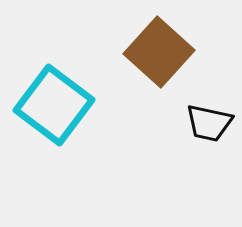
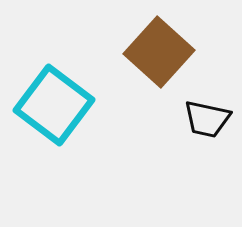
black trapezoid: moved 2 px left, 4 px up
